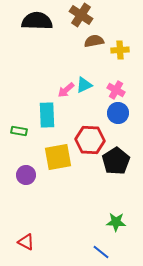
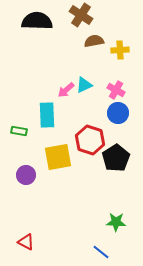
red hexagon: rotated 16 degrees clockwise
black pentagon: moved 3 px up
